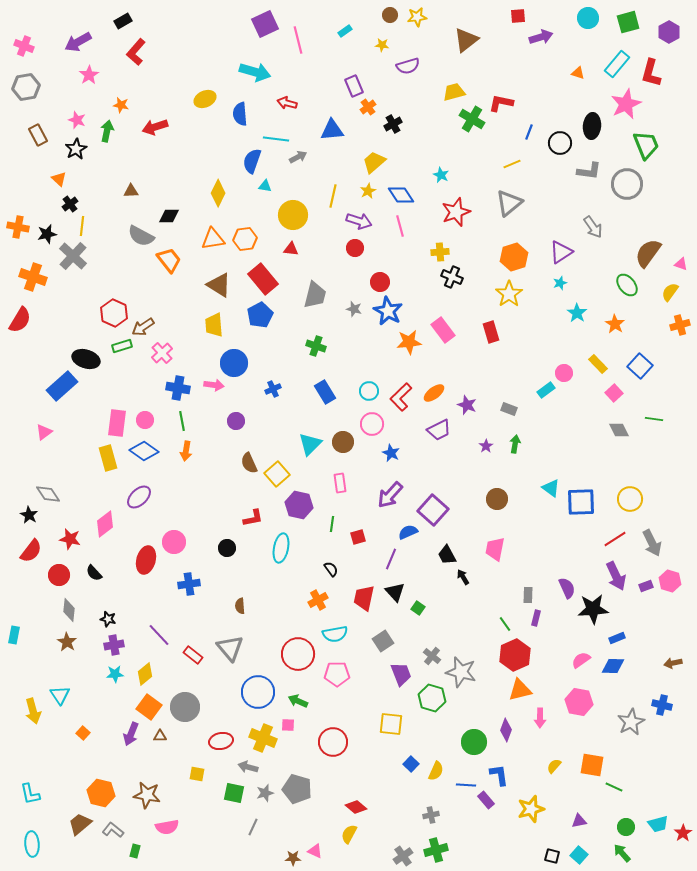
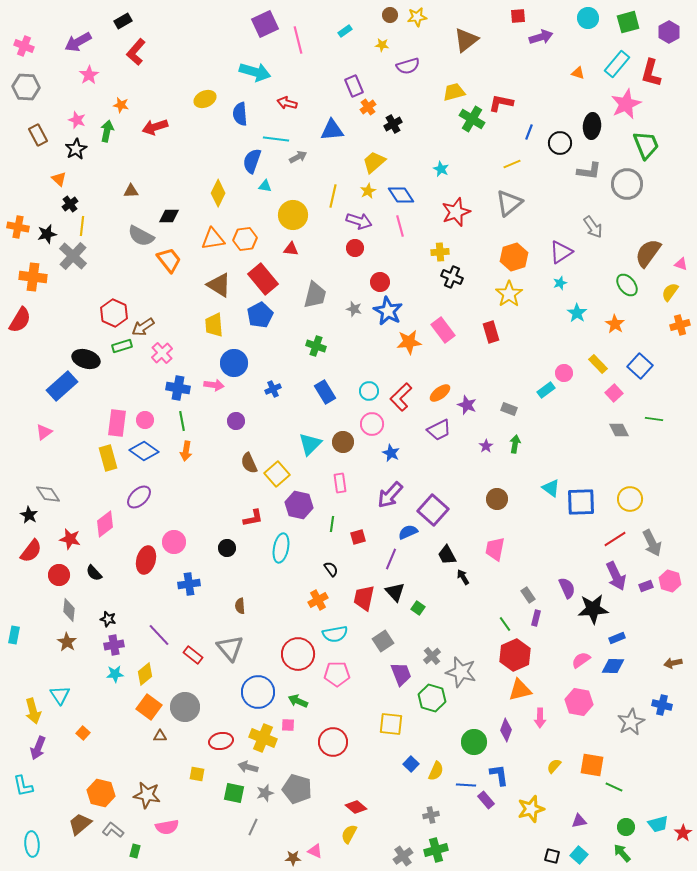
gray hexagon at (26, 87): rotated 12 degrees clockwise
cyan star at (441, 175): moved 6 px up
orange cross at (33, 277): rotated 12 degrees counterclockwise
orange ellipse at (434, 393): moved 6 px right
gray rectangle at (528, 595): rotated 35 degrees counterclockwise
gray cross at (432, 656): rotated 12 degrees clockwise
purple arrow at (131, 734): moved 93 px left, 14 px down
cyan L-shape at (30, 794): moved 7 px left, 8 px up
